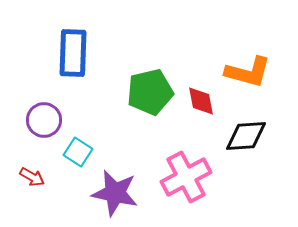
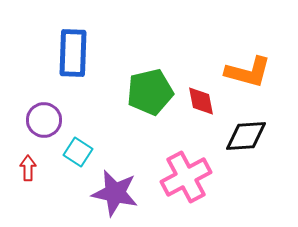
red arrow: moved 4 px left, 9 px up; rotated 120 degrees counterclockwise
